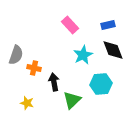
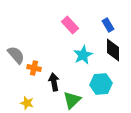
blue rectangle: rotated 72 degrees clockwise
black diamond: rotated 20 degrees clockwise
gray semicircle: rotated 60 degrees counterclockwise
